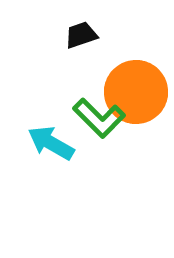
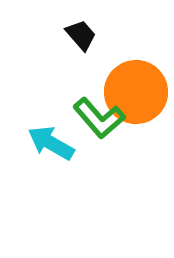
black trapezoid: rotated 68 degrees clockwise
green L-shape: rotated 4 degrees clockwise
